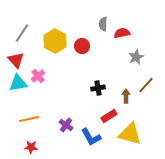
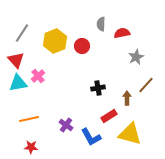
gray semicircle: moved 2 px left
yellow hexagon: rotated 10 degrees clockwise
brown arrow: moved 1 px right, 2 px down
